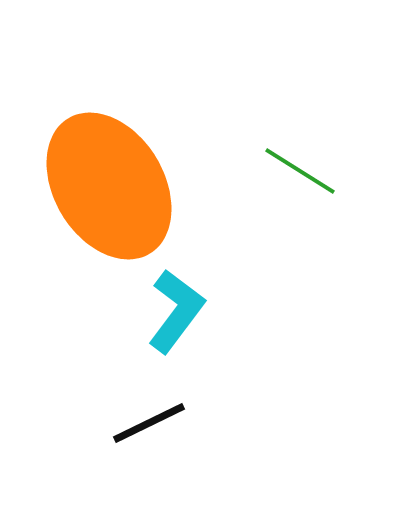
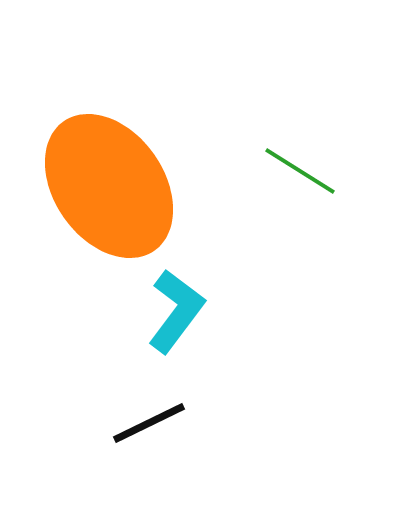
orange ellipse: rotated 4 degrees counterclockwise
